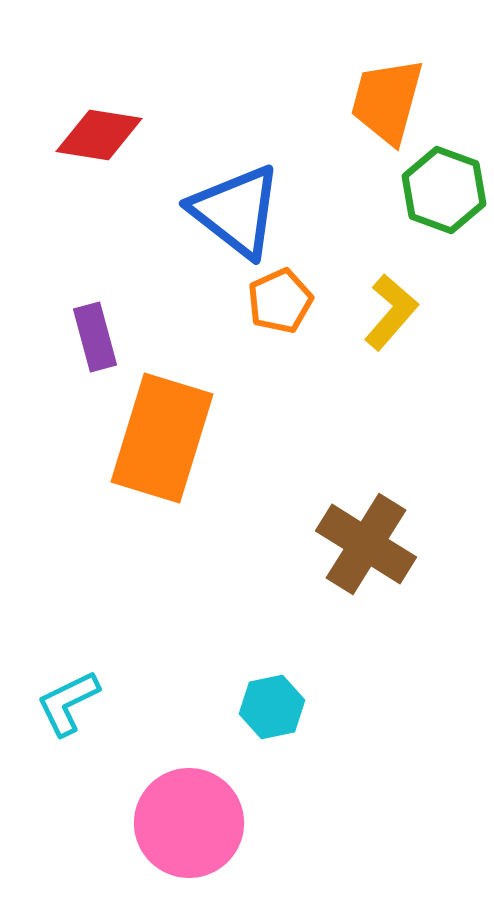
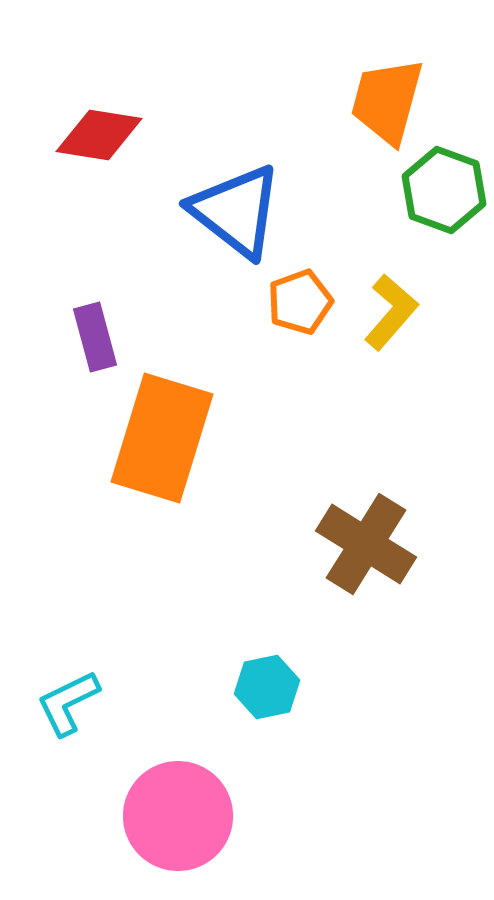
orange pentagon: moved 20 px right, 1 px down; rotated 4 degrees clockwise
cyan hexagon: moved 5 px left, 20 px up
pink circle: moved 11 px left, 7 px up
